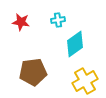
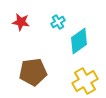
cyan cross: moved 2 px down; rotated 24 degrees counterclockwise
cyan diamond: moved 4 px right, 3 px up
